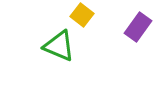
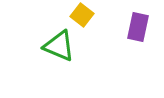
purple rectangle: rotated 24 degrees counterclockwise
